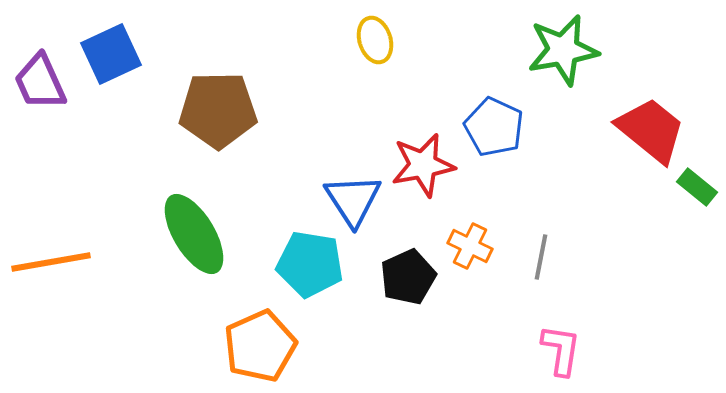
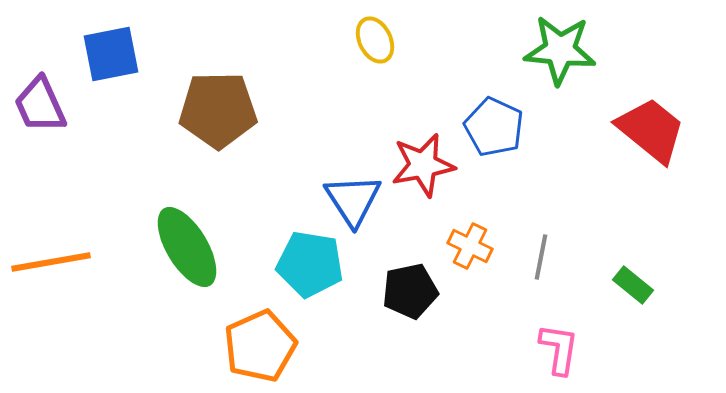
yellow ellipse: rotated 9 degrees counterclockwise
green star: moved 3 px left; rotated 16 degrees clockwise
blue square: rotated 14 degrees clockwise
purple trapezoid: moved 23 px down
green rectangle: moved 64 px left, 98 px down
green ellipse: moved 7 px left, 13 px down
black pentagon: moved 2 px right, 14 px down; rotated 12 degrees clockwise
pink L-shape: moved 2 px left, 1 px up
